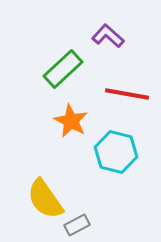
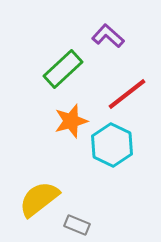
red line: rotated 48 degrees counterclockwise
orange star: rotated 28 degrees clockwise
cyan hexagon: moved 4 px left, 7 px up; rotated 12 degrees clockwise
yellow semicircle: moved 6 px left; rotated 87 degrees clockwise
gray rectangle: rotated 50 degrees clockwise
